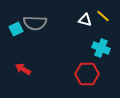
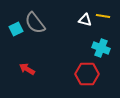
yellow line: rotated 32 degrees counterclockwise
gray semicircle: rotated 50 degrees clockwise
red arrow: moved 4 px right
